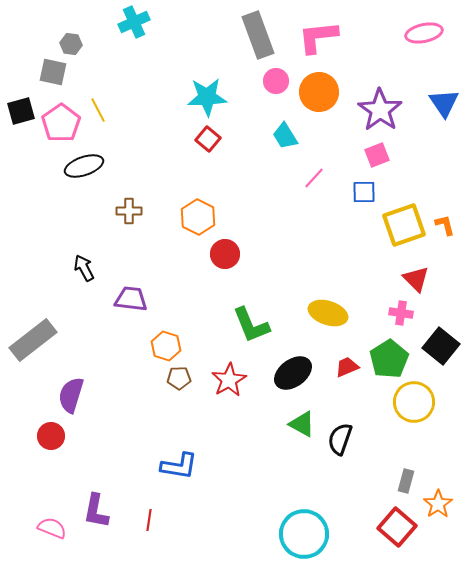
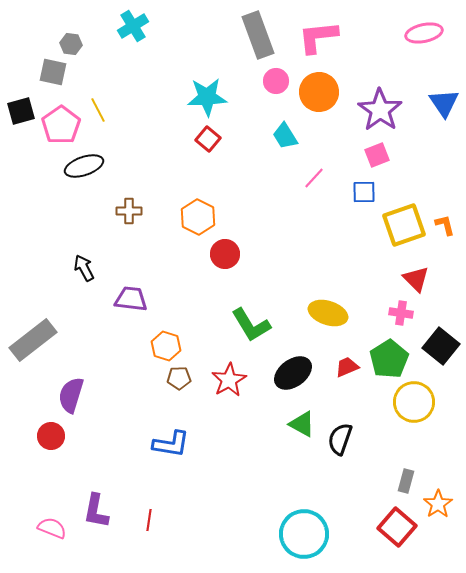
cyan cross at (134, 22): moved 1 px left, 4 px down; rotated 8 degrees counterclockwise
pink pentagon at (61, 123): moved 2 px down
green L-shape at (251, 325): rotated 9 degrees counterclockwise
blue L-shape at (179, 466): moved 8 px left, 22 px up
